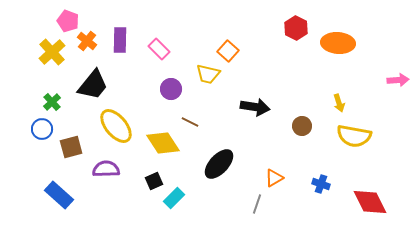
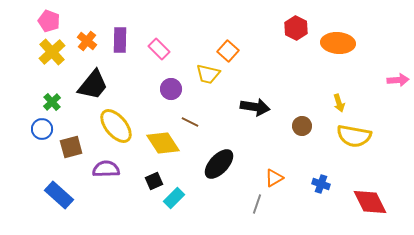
pink pentagon: moved 19 px left
